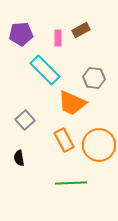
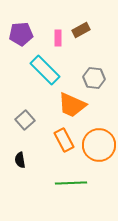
orange trapezoid: moved 2 px down
black semicircle: moved 1 px right, 2 px down
